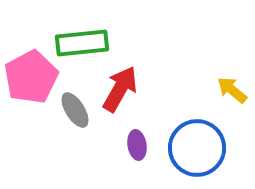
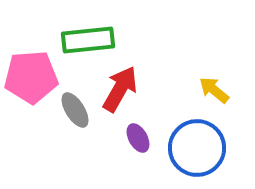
green rectangle: moved 6 px right, 3 px up
pink pentagon: rotated 24 degrees clockwise
yellow arrow: moved 18 px left
purple ellipse: moved 1 px right, 7 px up; rotated 20 degrees counterclockwise
